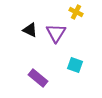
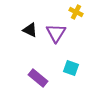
cyan square: moved 4 px left, 3 px down
